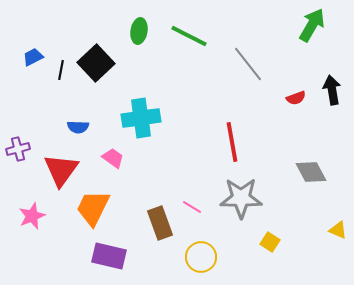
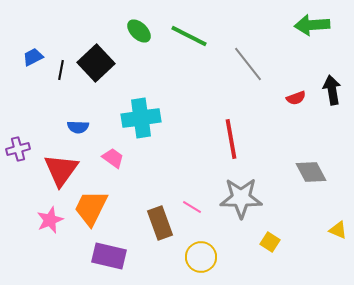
green arrow: rotated 124 degrees counterclockwise
green ellipse: rotated 55 degrees counterclockwise
red line: moved 1 px left, 3 px up
orange trapezoid: moved 2 px left
pink star: moved 18 px right, 4 px down
